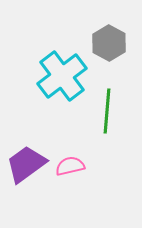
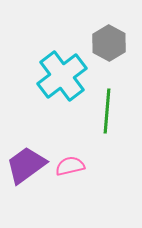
purple trapezoid: moved 1 px down
